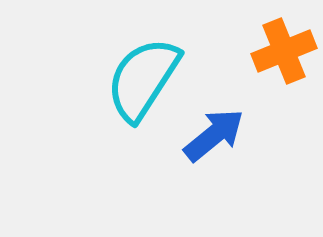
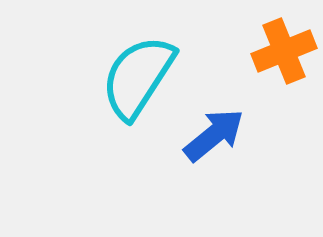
cyan semicircle: moved 5 px left, 2 px up
